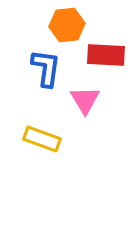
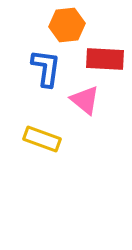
red rectangle: moved 1 px left, 4 px down
pink triangle: rotated 20 degrees counterclockwise
